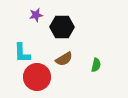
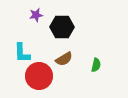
red circle: moved 2 px right, 1 px up
